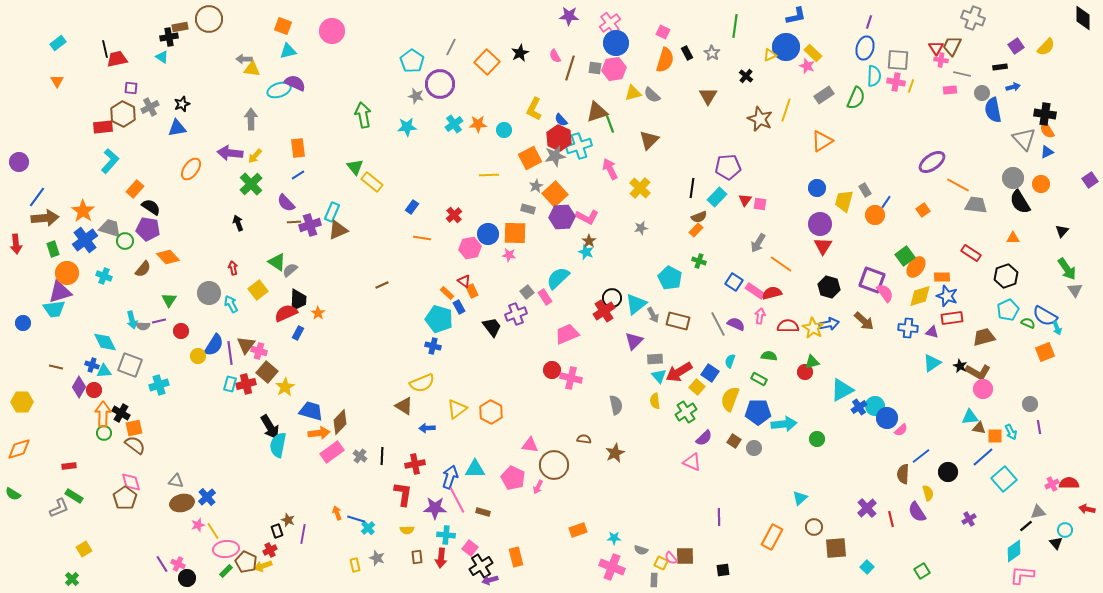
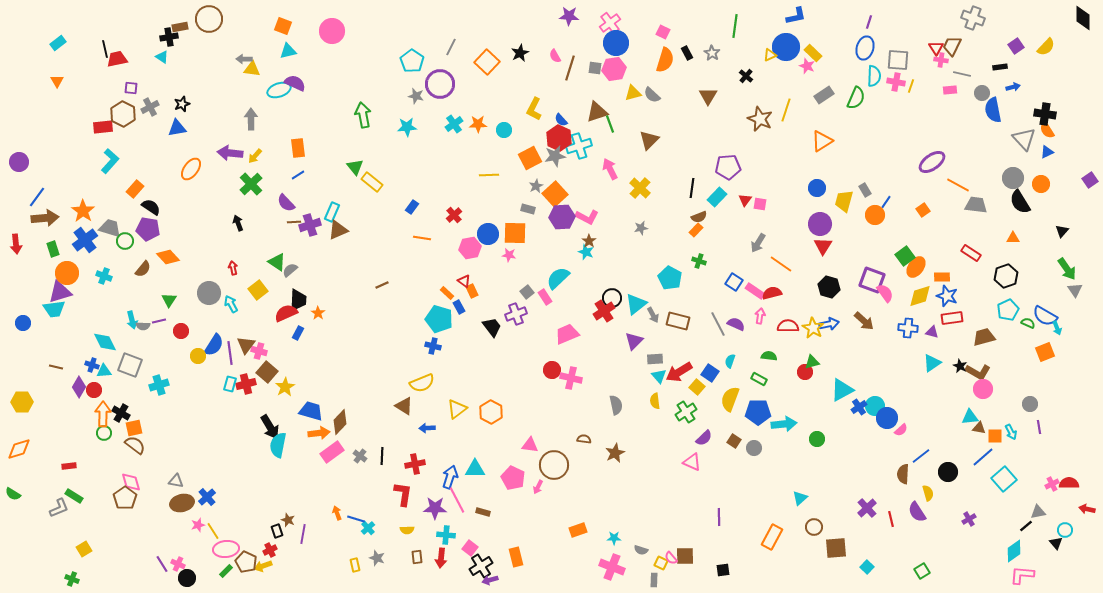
green cross at (72, 579): rotated 24 degrees counterclockwise
